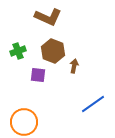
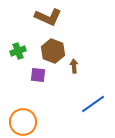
brown arrow: rotated 16 degrees counterclockwise
orange circle: moved 1 px left
